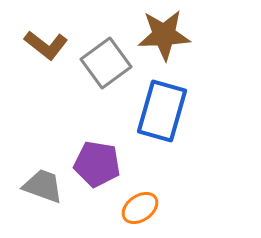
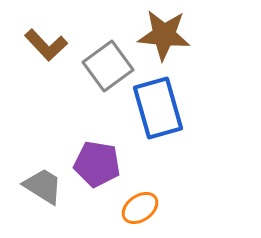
brown star: rotated 8 degrees clockwise
brown L-shape: rotated 9 degrees clockwise
gray square: moved 2 px right, 3 px down
blue rectangle: moved 4 px left, 3 px up; rotated 32 degrees counterclockwise
gray trapezoid: rotated 12 degrees clockwise
